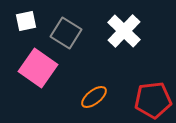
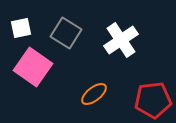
white square: moved 5 px left, 7 px down
white cross: moved 3 px left, 9 px down; rotated 12 degrees clockwise
pink square: moved 5 px left, 1 px up
orange ellipse: moved 3 px up
